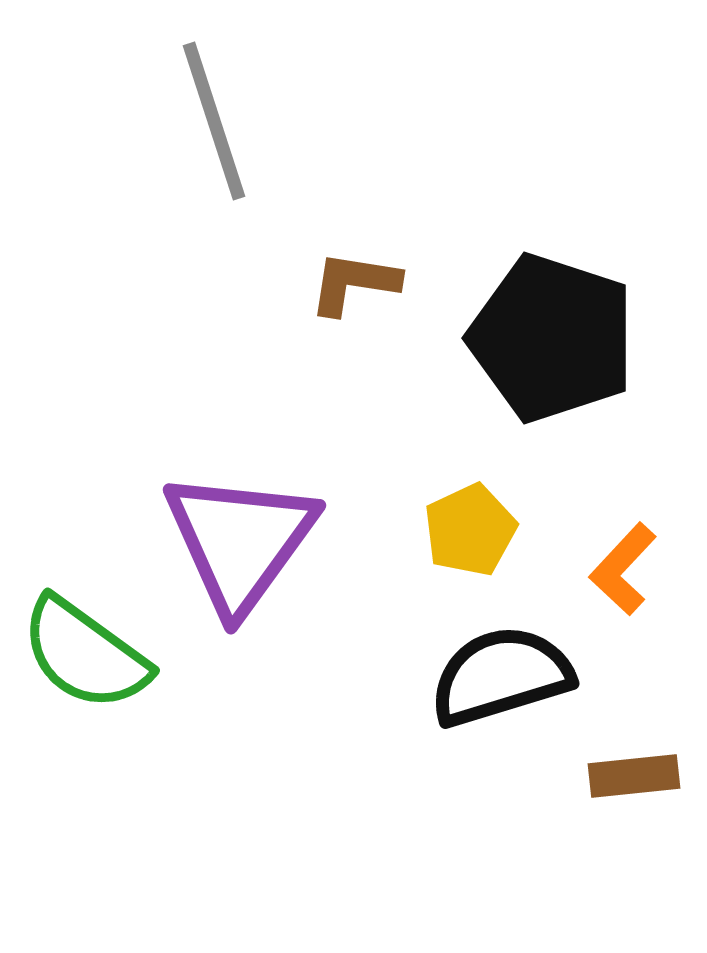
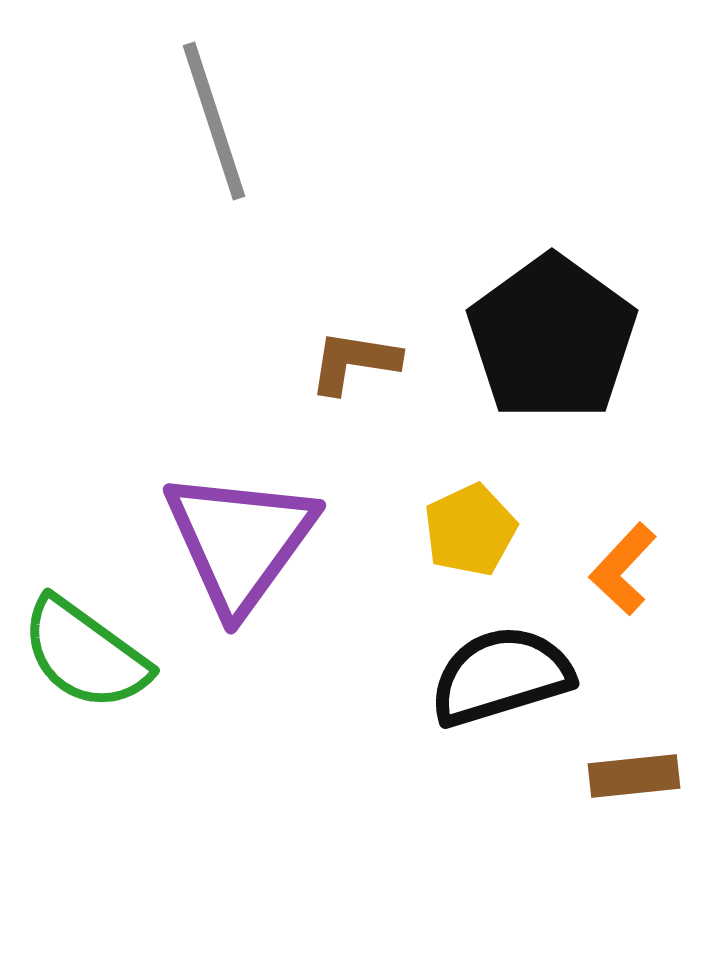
brown L-shape: moved 79 px down
black pentagon: rotated 18 degrees clockwise
